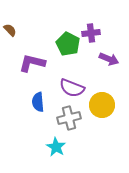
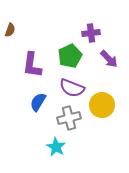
brown semicircle: rotated 64 degrees clockwise
green pentagon: moved 2 px right, 12 px down; rotated 20 degrees clockwise
purple arrow: rotated 24 degrees clockwise
purple L-shape: moved 2 px down; rotated 96 degrees counterclockwise
blue semicircle: rotated 36 degrees clockwise
